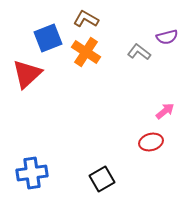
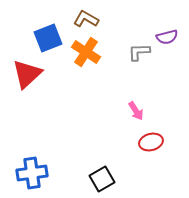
gray L-shape: rotated 40 degrees counterclockwise
pink arrow: moved 29 px left; rotated 96 degrees clockwise
